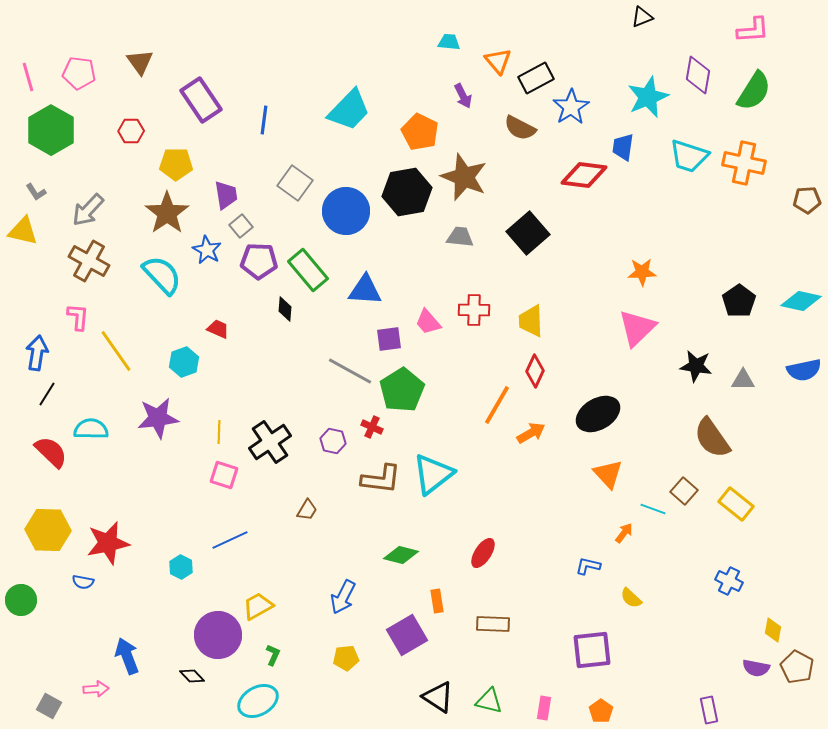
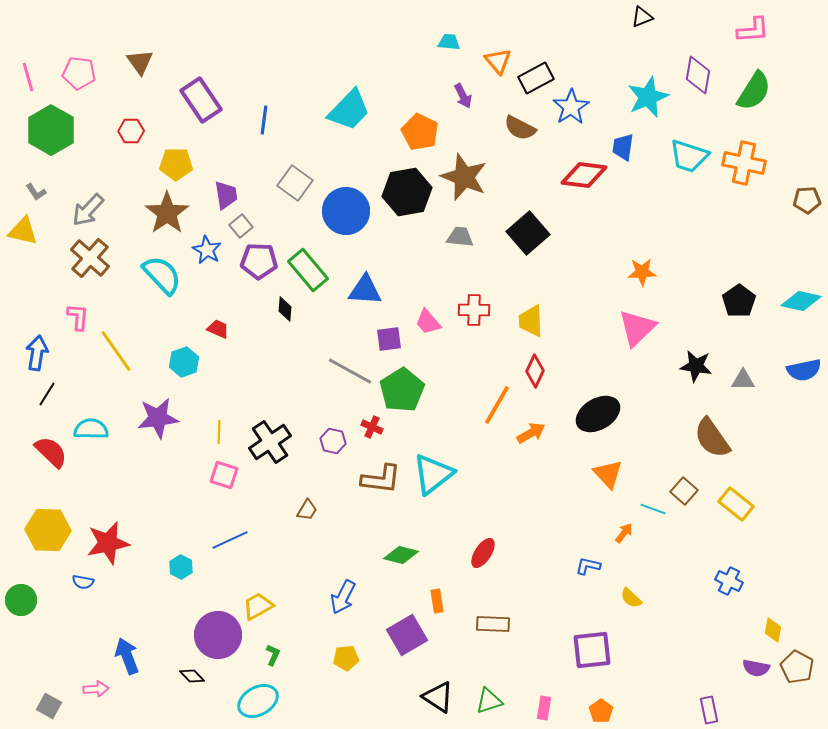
brown cross at (89, 261): moved 1 px right, 3 px up; rotated 12 degrees clockwise
green triangle at (489, 701): rotated 32 degrees counterclockwise
